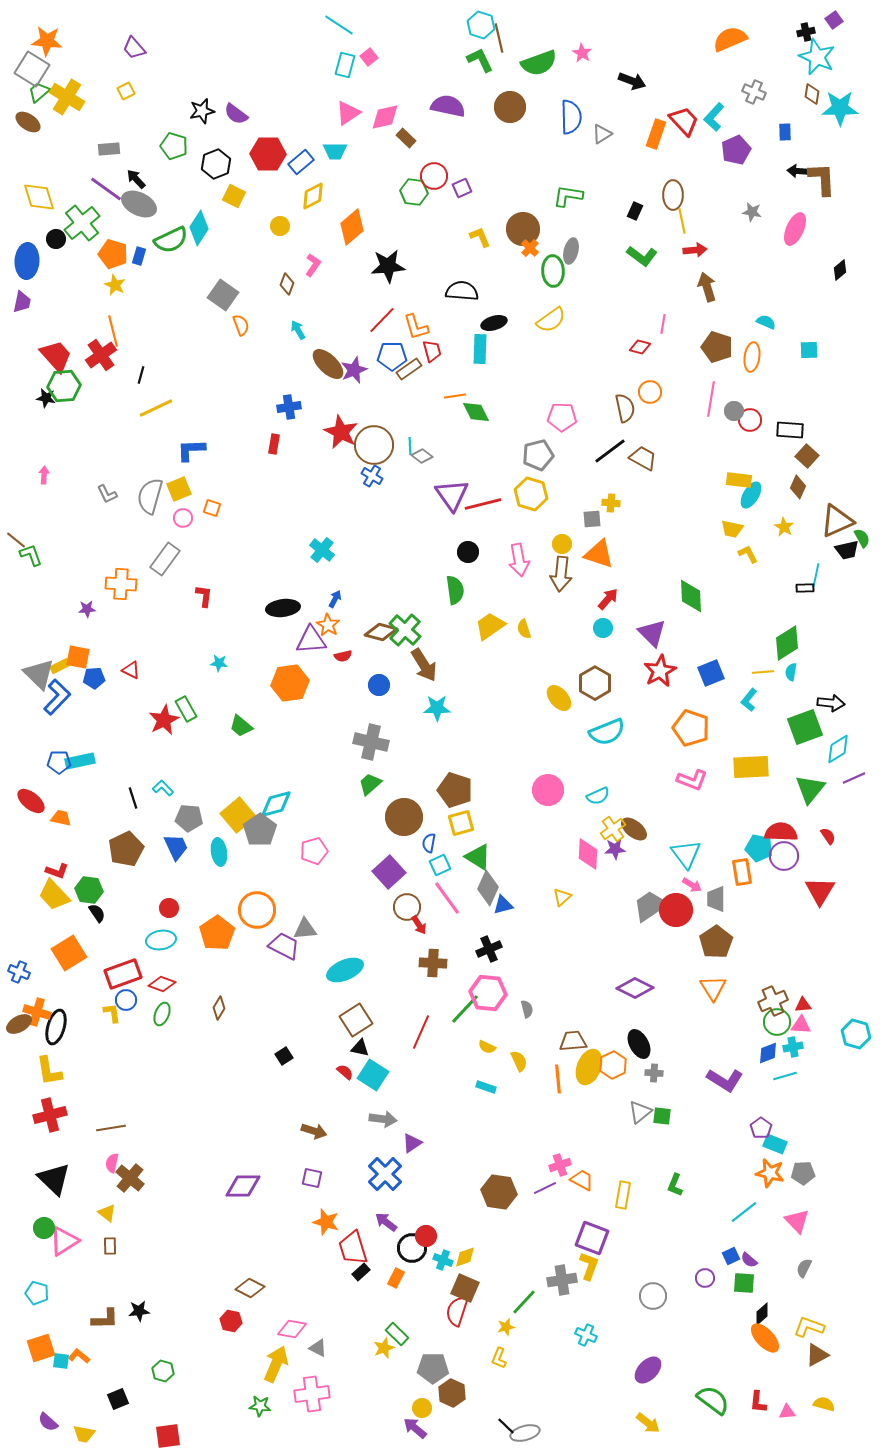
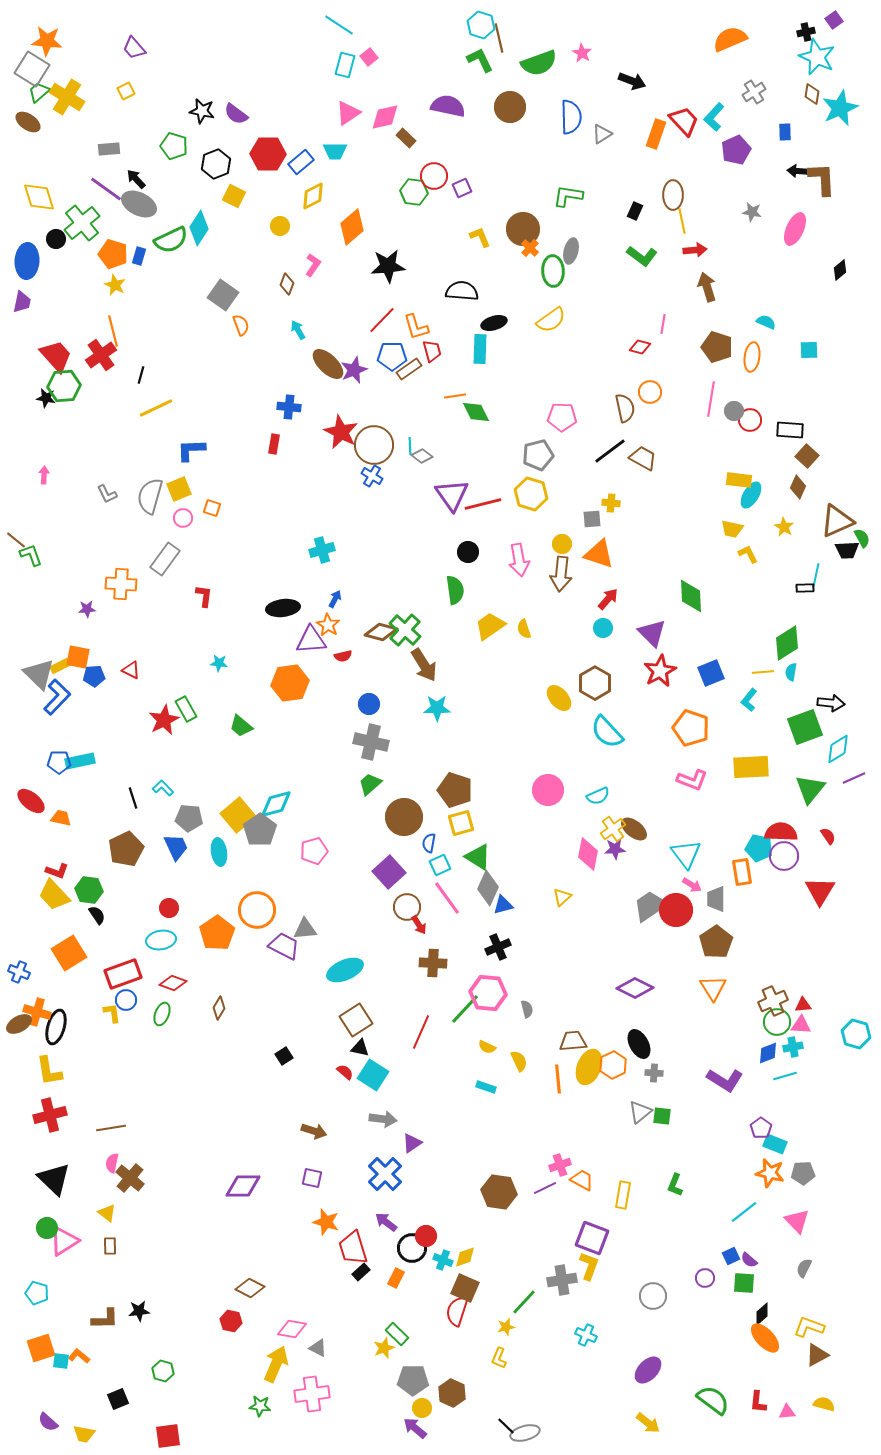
gray cross at (754, 92): rotated 35 degrees clockwise
cyan star at (840, 108): rotated 24 degrees counterclockwise
black star at (202, 111): rotated 25 degrees clockwise
blue cross at (289, 407): rotated 15 degrees clockwise
cyan cross at (322, 550): rotated 35 degrees clockwise
black trapezoid at (847, 550): rotated 10 degrees clockwise
blue pentagon at (94, 678): moved 2 px up
blue circle at (379, 685): moved 10 px left, 19 px down
cyan semicircle at (607, 732): rotated 69 degrees clockwise
pink diamond at (588, 854): rotated 8 degrees clockwise
black semicircle at (97, 913): moved 2 px down
black cross at (489, 949): moved 9 px right, 2 px up
red diamond at (162, 984): moved 11 px right, 1 px up
green circle at (44, 1228): moved 3 px right
gray pentagon at (433, 1368): moved 20 px left, 12 px down
